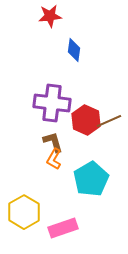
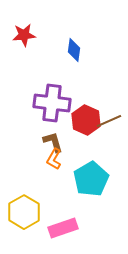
red star: moved 26 px left, 19 px down
